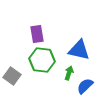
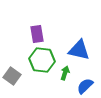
green arrow: moved 4 px left
